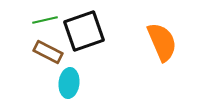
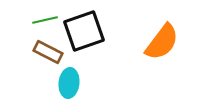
orange semicircle: rotated 60 degrees clockwise
